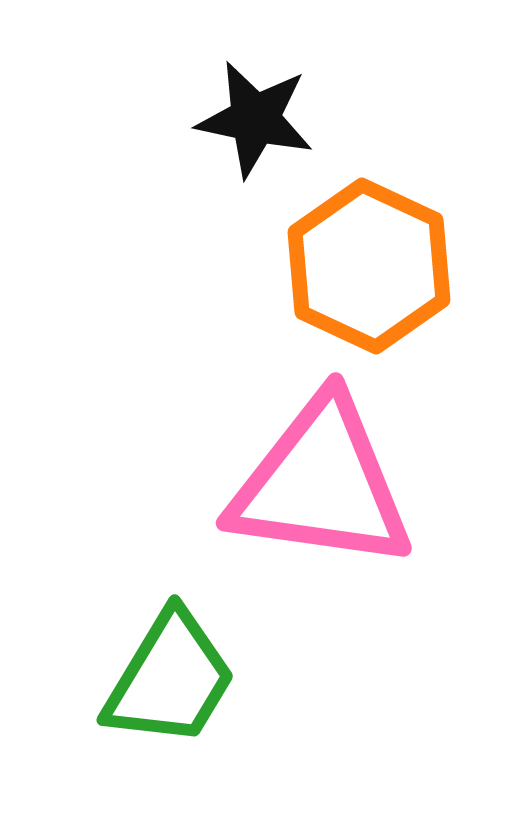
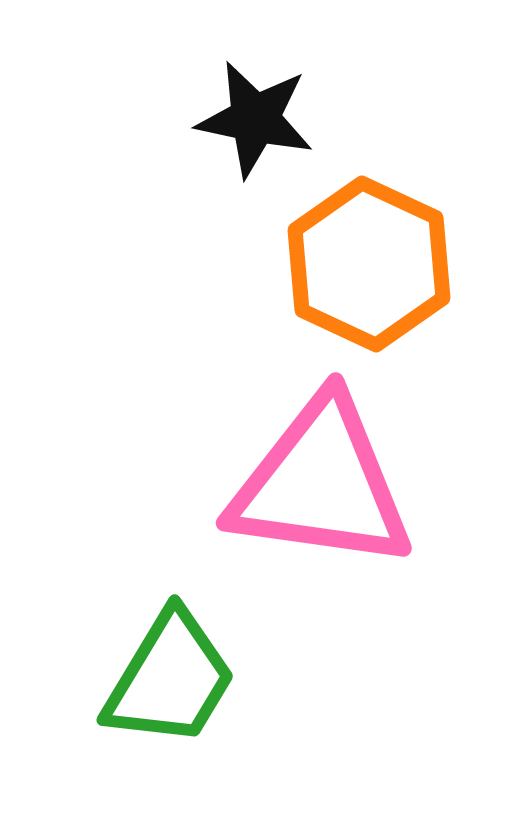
orange hexagon: moved 2 px up
